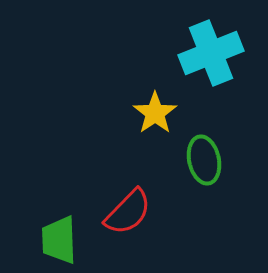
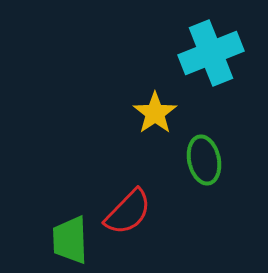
green trapezoid: moved 11 px right
